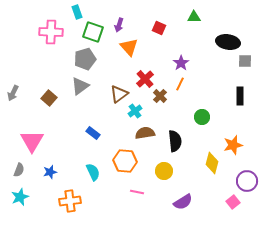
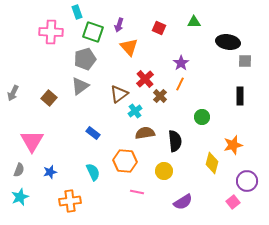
green triangle: moved 5 px down
